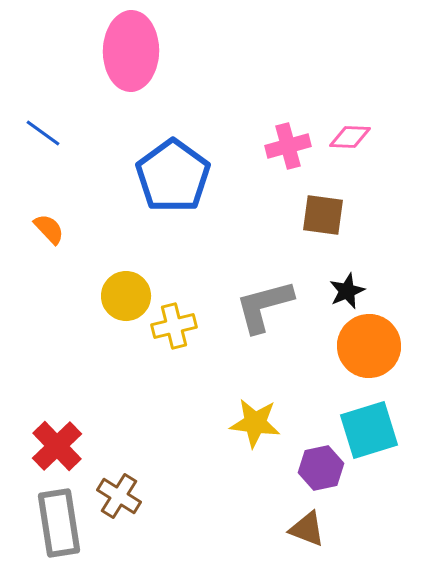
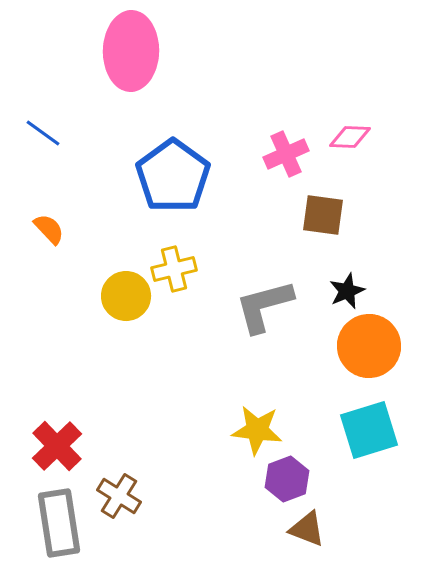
pink cross: moved 2 px left, 8 px down; rotated 9 degrees counterclockwise
yellow cross: moved 57 px up
yellow star: moved 2 px right, 7 px down
purple hexagon: moved 34 px left, 11 px down; rotated 9 degrees counterclockwise
